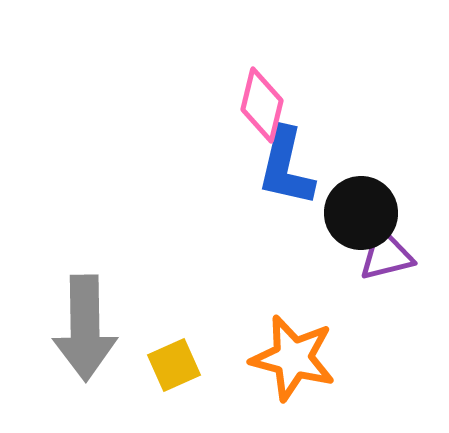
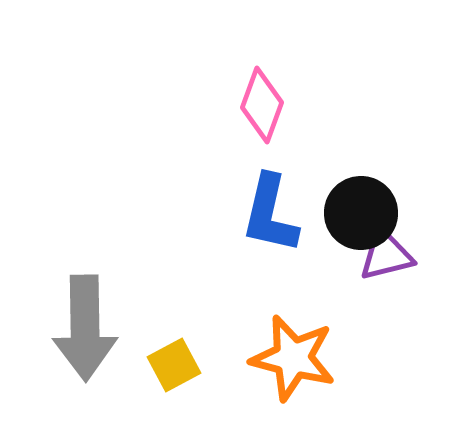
pink diamond: rotated 6 degrees clockwise
blue L-shape: moved 16 px left, 47 px down
yellow square: rotated 4 degrees counterclockwise
